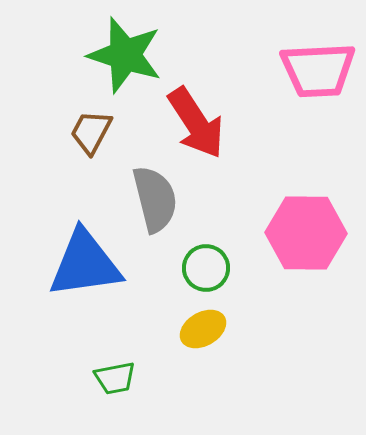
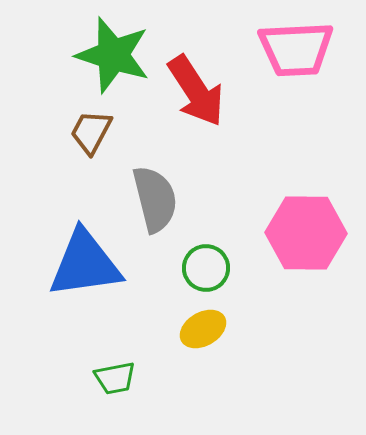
green star: moved 12 px left
pink trapezoid: moved 22 px left, 21 px up
red arrow: moved 32 px up
